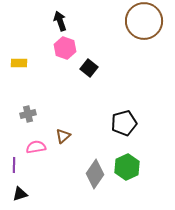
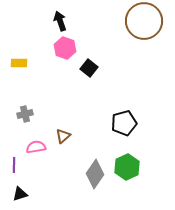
gray cross: moved 3 px left
